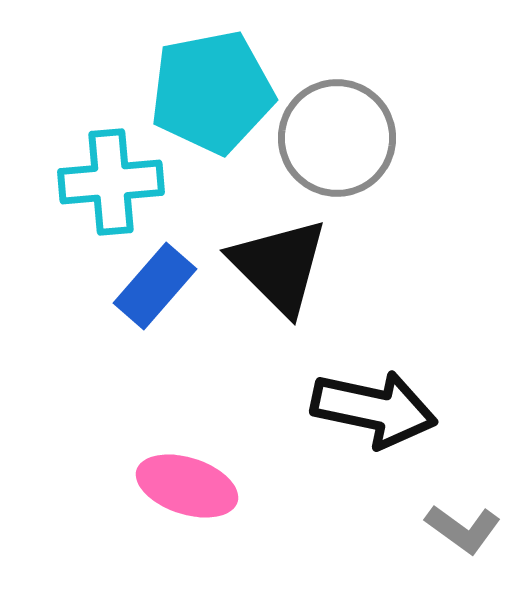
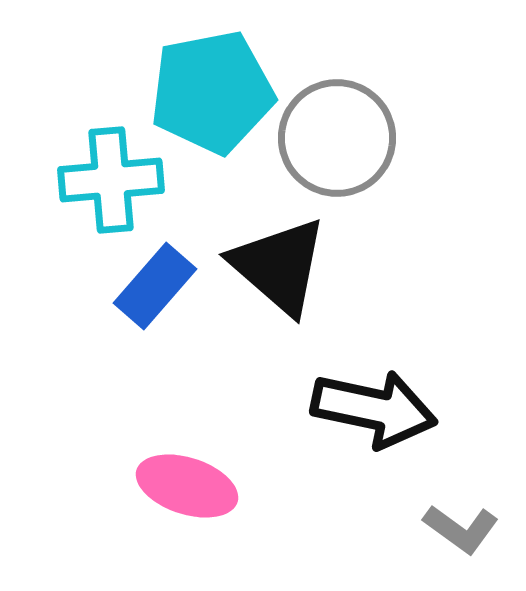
cyan cross: moved 2 px up
black triangle: rotated 4 degrees counterclockwise
gray L-shape: moved 2 px left
